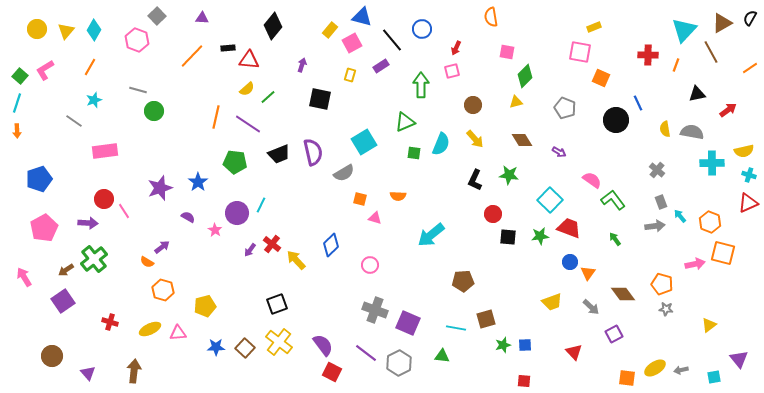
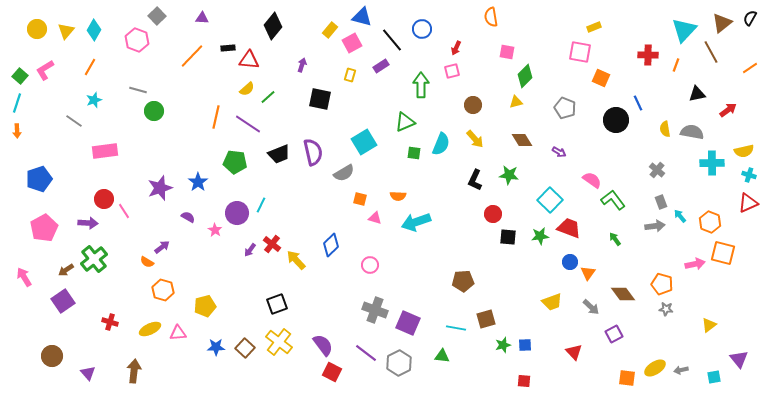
brown triangle at (722, 23): rotated 10 degrees counterclockwise
cyan arrow at (431, 235): moved 15 px left, 13 px up; rotated 20 degrees clockwise
